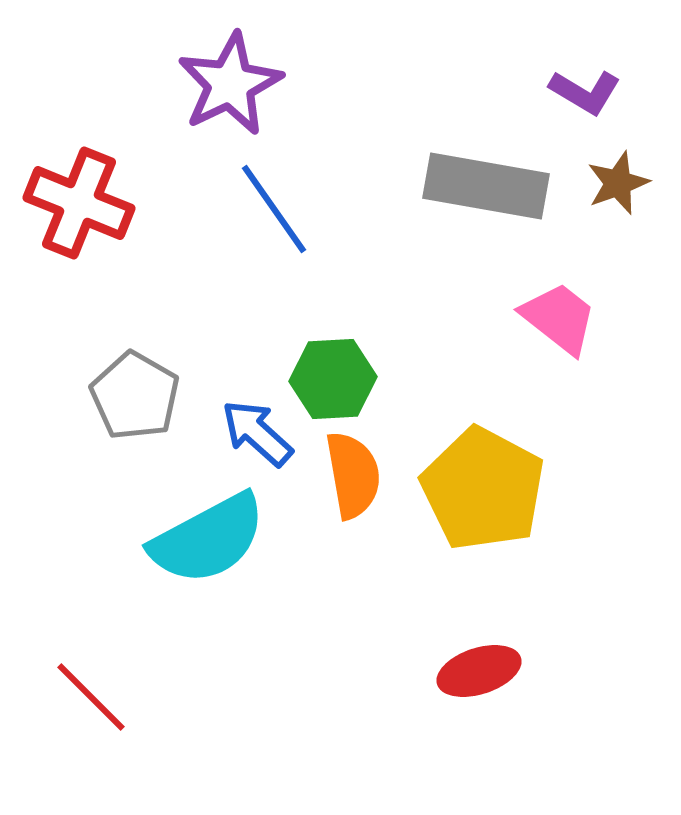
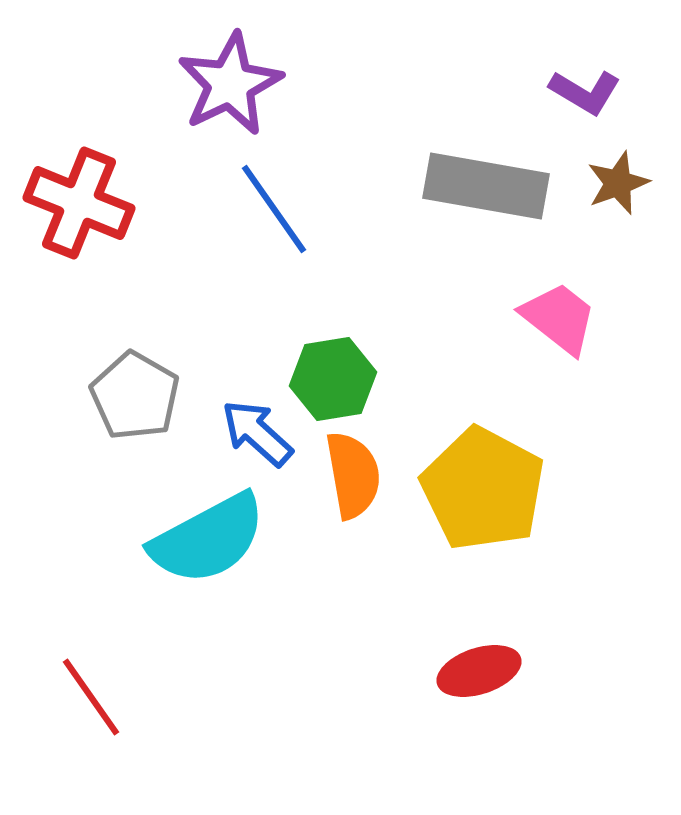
green hexagon: rotated 6 degrees counterclockwise
red line: rotated 10 degrees clockwise
